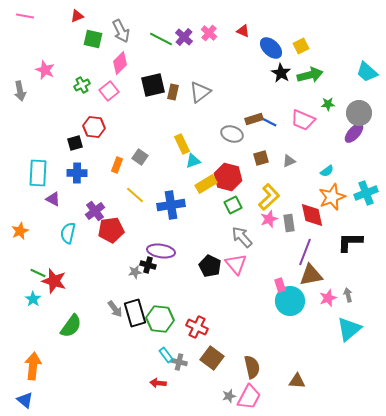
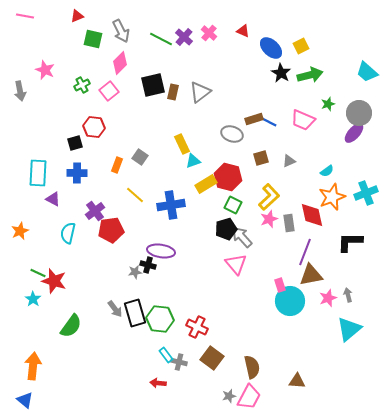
green star at (328, 104): rotated 16 degrees counterclockwise
green square at (233, 205): rotated 36 degrees counterclockwise
black pentagon at (210, 266): moved 16 px right, 37 px up; rotated 30 degrees clockwise
